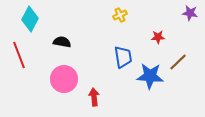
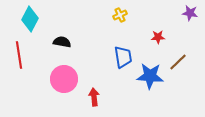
red line: rotated 12 degrees clockwise
